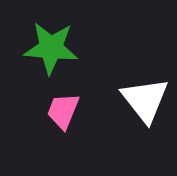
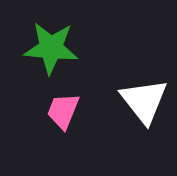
white triangle: moved 1 px left, 1 px down
